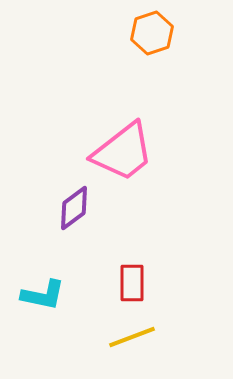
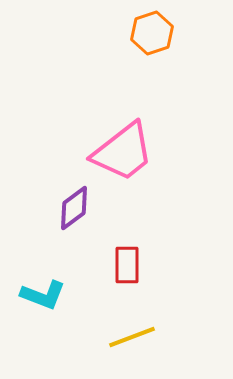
red rectangle: moved 5 px left, 18 px up
cyan L-shape: rotated 9 degrees clockwise
